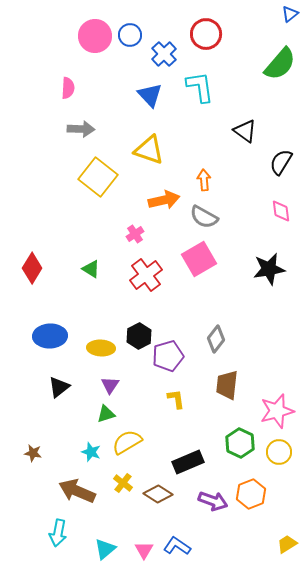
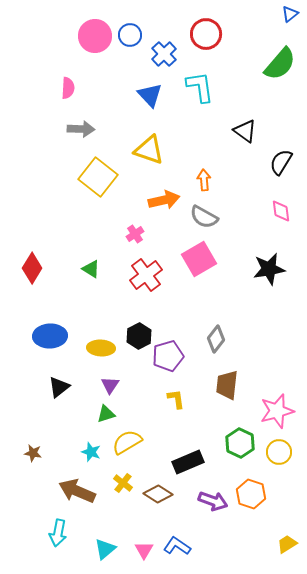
orange hexagon at (251, 494): rotated 20 degrees counterclockwise
